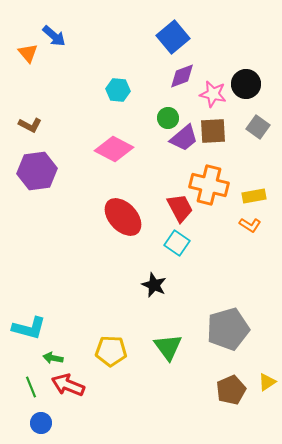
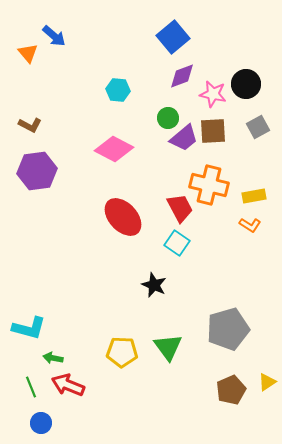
gray square: rotated 25 degrees clockwise
yellow pentagon: moved 11 px right, 1 px down
